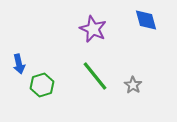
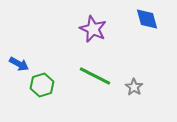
blue diamond: moved 1 px right, 1 px up
blue arrow: rotated 48 degrees counterclockwise
green line: rotated 24 degrees counterclockwise
gray star: moved 1 px right, 2 px down
